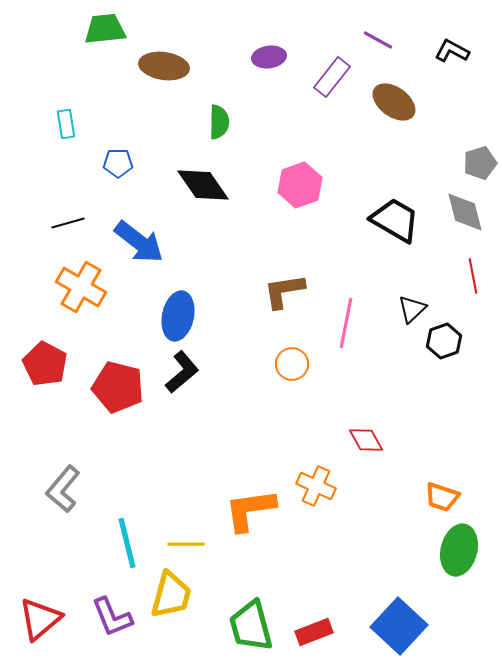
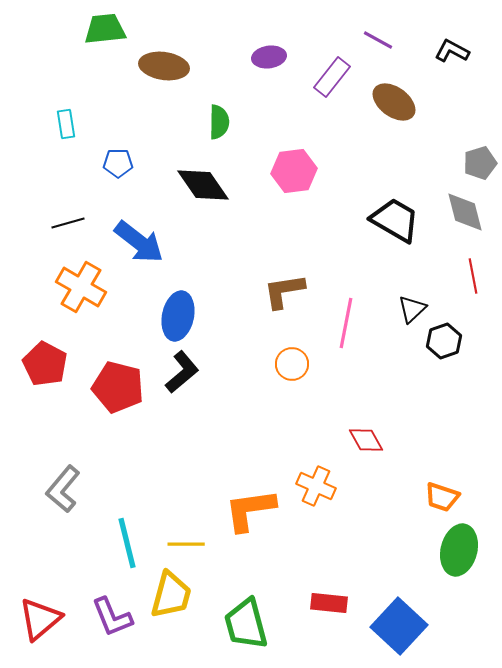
pink hexagon at (300, 185): moved 6 px left, 14 px up; rotated 12 degrees clockwise
green trapezoid at (251, 626): moved 5 px left, 2 px up
red rectangle at (314, 632): moved 15 px right, 29 px up; rotated 27 degrees clockwise
